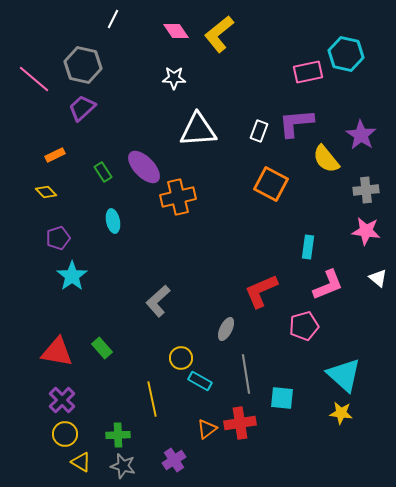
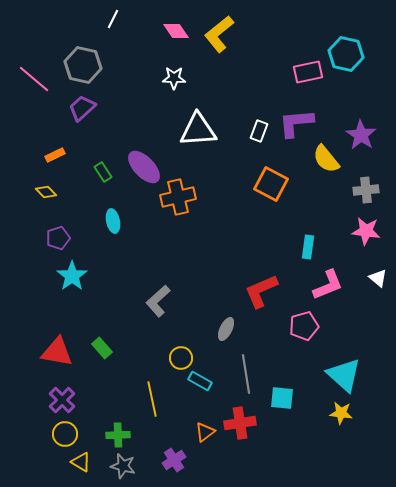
orange triangle at (207, 429): moved 2 px left, 3 px down
